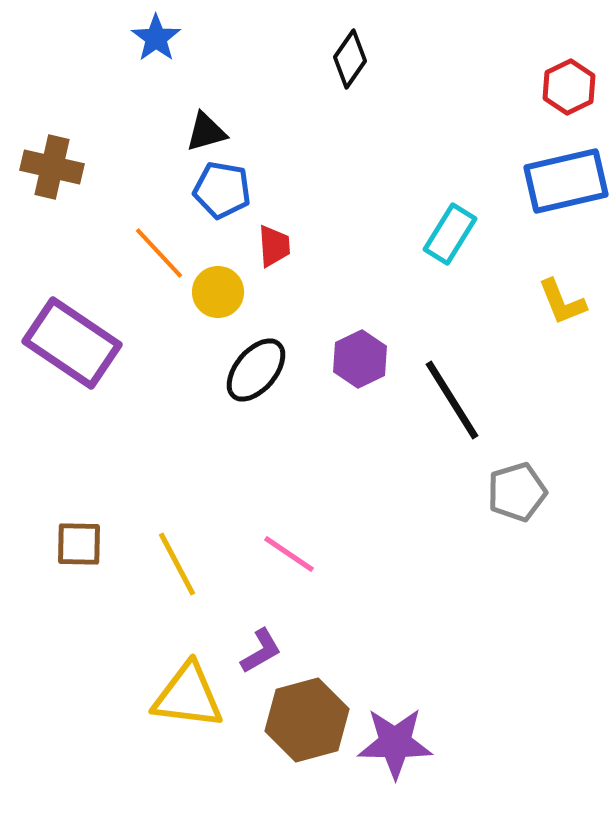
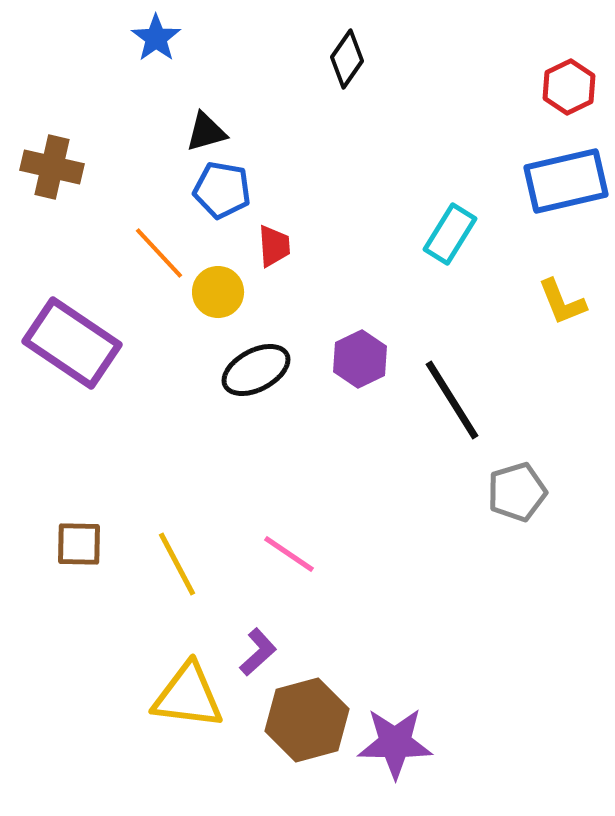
black diamond: moved 3 px left
black ellipse: rotated 22 degrees clockwise
purple L-shape: moved 3 px left, 1 px down; rotated 12 degrees counterclockwise
